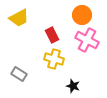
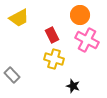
orange circle: moved 2 px left
gray rectangle: moved 7 px left, 1 px down; rotated 14 degrees clockwise
